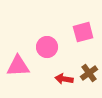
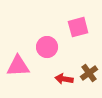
pink square: moved 5 px left, 5 px up
